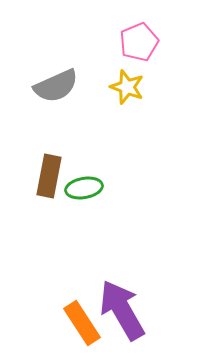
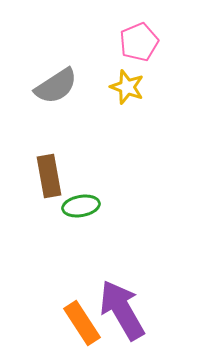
gray semicircle: rotated 9 degrees counterclockwise
brown rectangle: rotated 21 degrees counterclockwise
green ellipse: moved 3 px left, 18 px down
